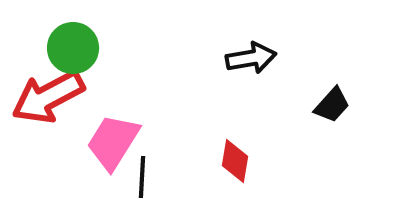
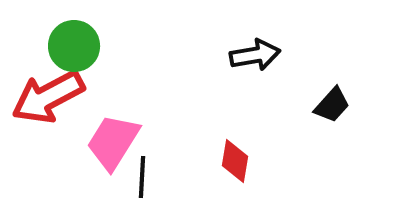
green circle: moved 1 px right, 2 px up
black arrow: moved 4 px right, 3 px up
